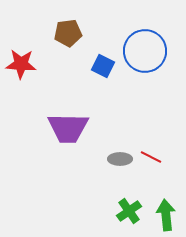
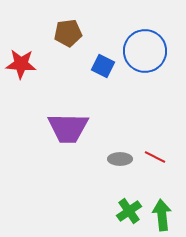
red line: moved 4 px right
green arrow: moved 4 px left
